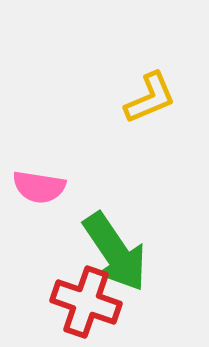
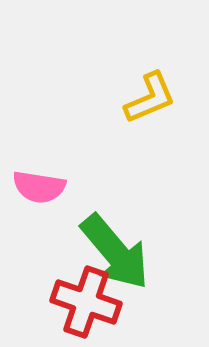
green arrow: rotated 6 degrees counterclockwise
